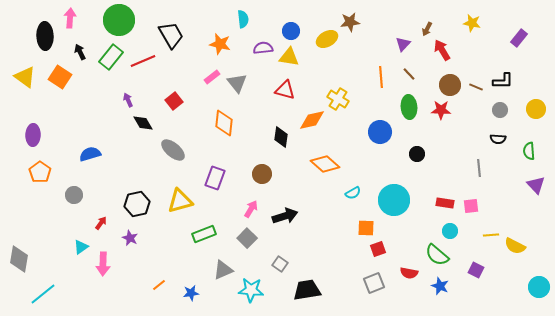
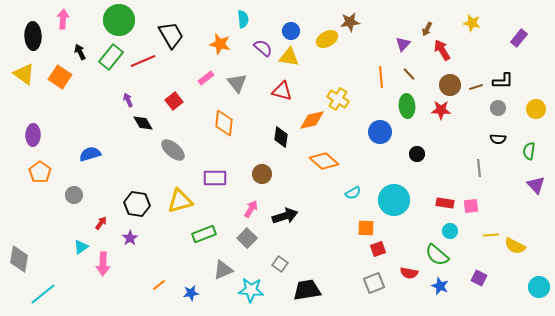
pink arrow at (70, 18): moved 7 px left, 1 px down
black ellipse at (45, 36): moved 12 px left
purple semicircle at (263, 48): rotated 48 degrees clockwise
yellow triangle at (25, 77): moved 1 px left, 3 px up
pink rectangle at (212, 77): moved 6 px left, 1 px down
brown line at (476, 87): rotated 40 degrees counterclockwise
red triangle at (285, 90): moved 3 px left, 1 px down
green ellipse at (409, 107): moved 2 px left, 1 px up
gray circle at (500, 110): moved 2 px left, 2 px up
green semicircle at (529, 151): rotated 12 degrees clockwise
orange diamond at (325, 164): moved 1 px left, 3 px up
purple rectangle at (215, 178): rotated 70 degrees clockwise
black hexagon at (137, 204): rotated 20 degrees clockwise
purple star at (130, 238): rotated 14 degrees clockwise
purple square at (476, 270): moved 3 px right, 8 px down
